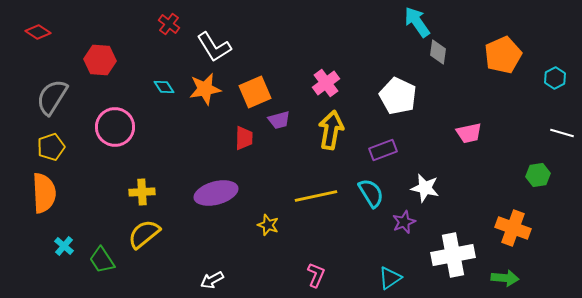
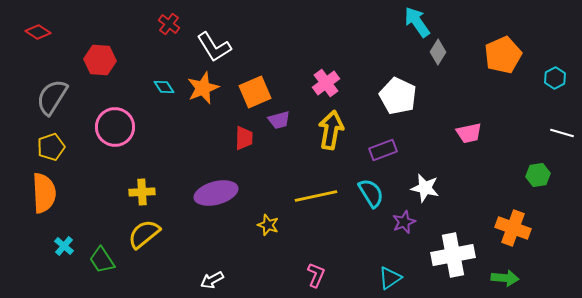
gray diamond: rotated 25 degrees clockwise
orange star: moved 2 px left, 1 px up; rotated 12 degrees counterclockwise
